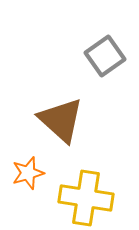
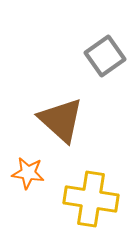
orange star: rotated 24 degrees clockwise
yellow cross: moved 5 px right, 1 px down
